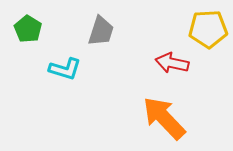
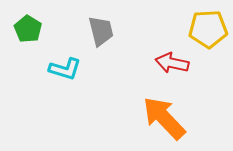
gray trapezoid: rotated 32 degrees counterclockwise
